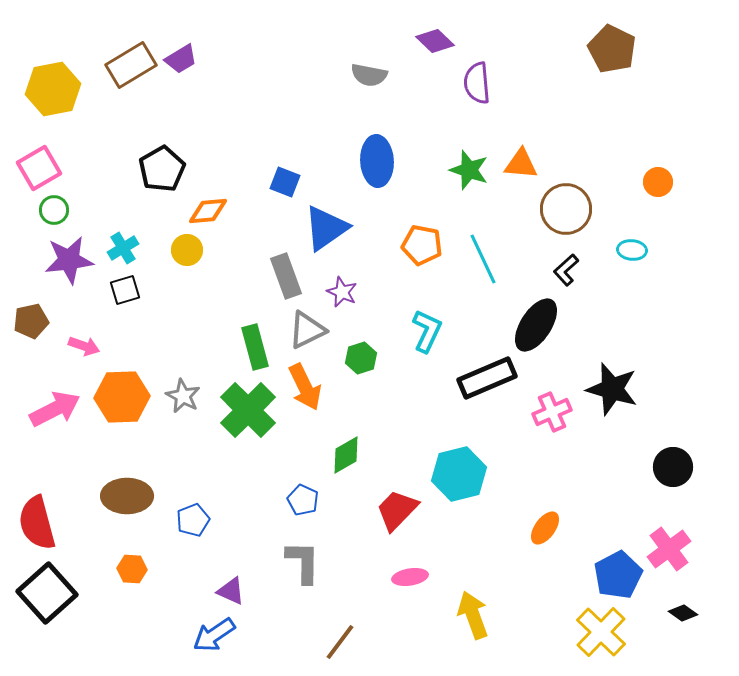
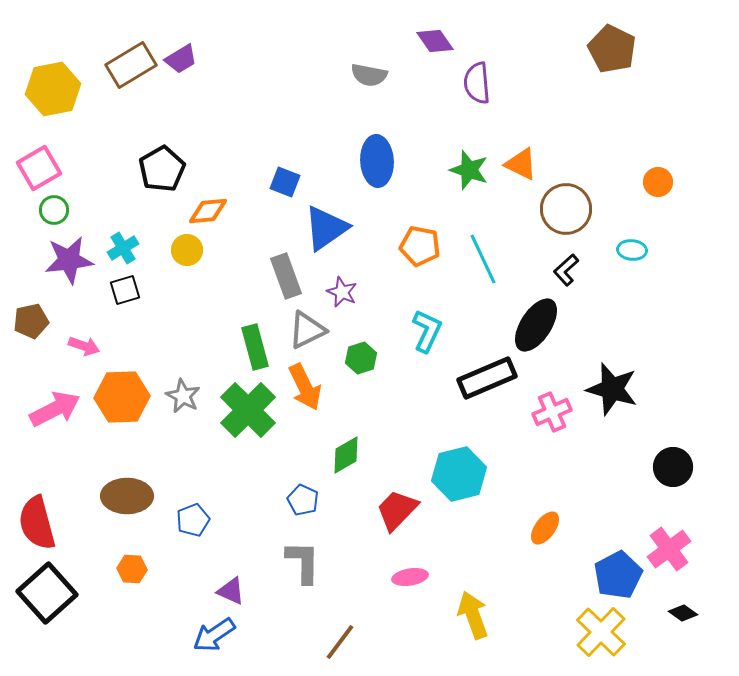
purple diamond at (435, 41): rotated 12 degrees clockwise
orange triangle at (521, 164): rotated 21 degrees clockwise
orange pentagon at (422, 245): moved 2 px left, 1 px down
